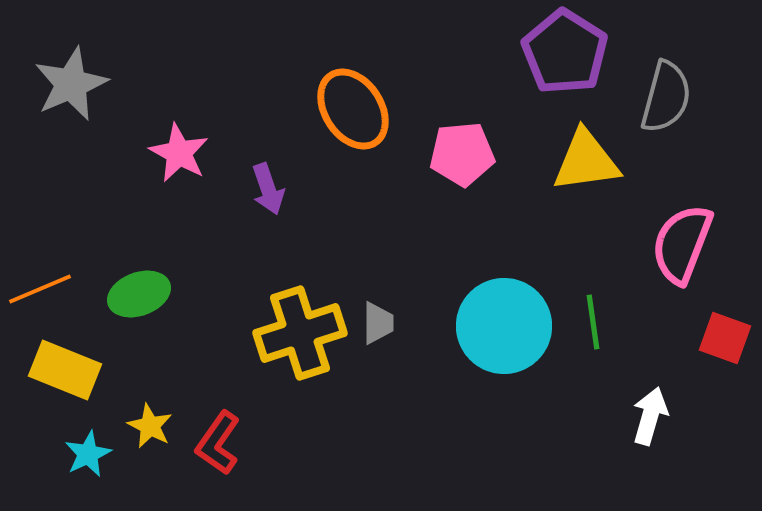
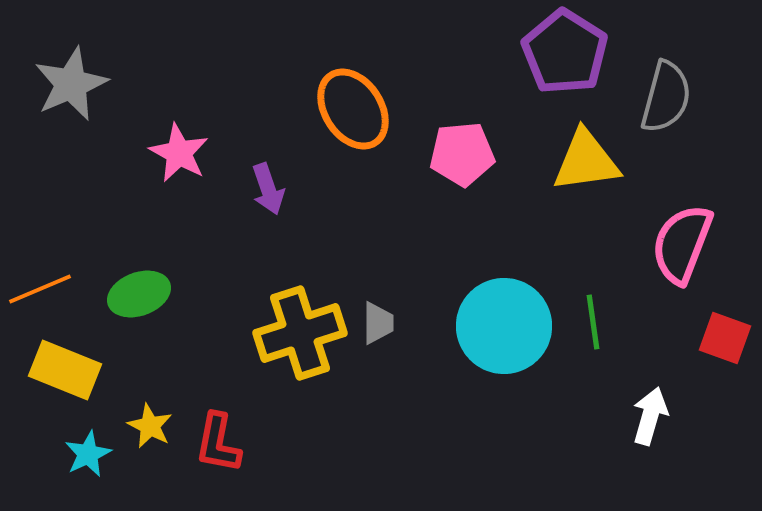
red L-shape: rotated 24 degrees counterclockwise
